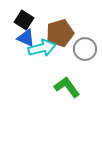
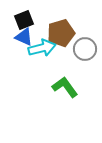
black square: rotated 36 degrees clockwise
brown pentagon: moved 1 px right
blue triangle: moved 2 px left, 1 px up
green L-shape: moved 2 px left
